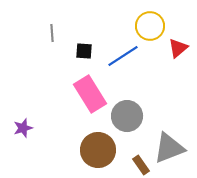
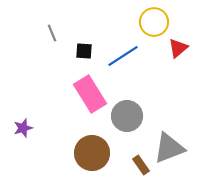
yellow circle: moved 4 px right, 4 px up
gray line: rotated 18 degrees counterclockwise
brown circle: moved 6 px left, 3 px down
